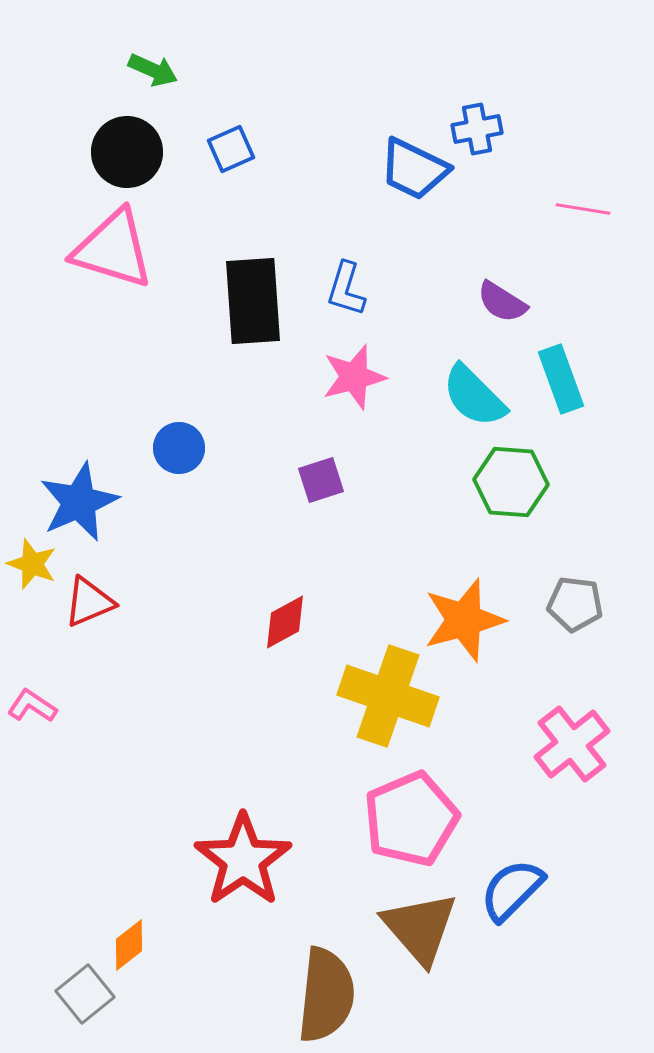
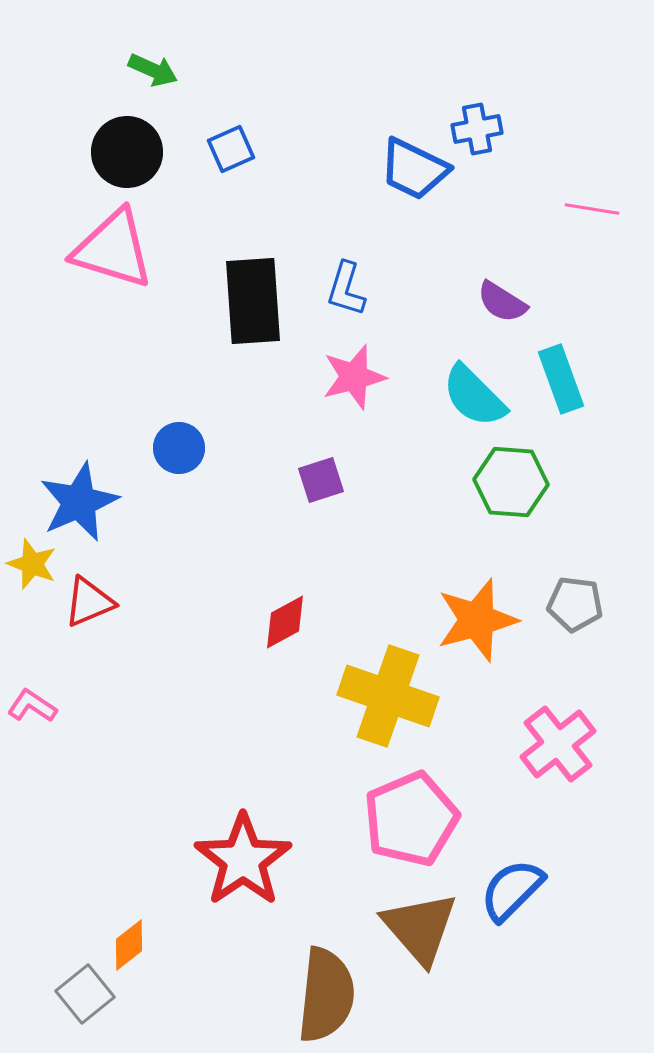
pink line: moved 9 px right
orange star: moved 13 px right
pink cross: moved 14 px left
